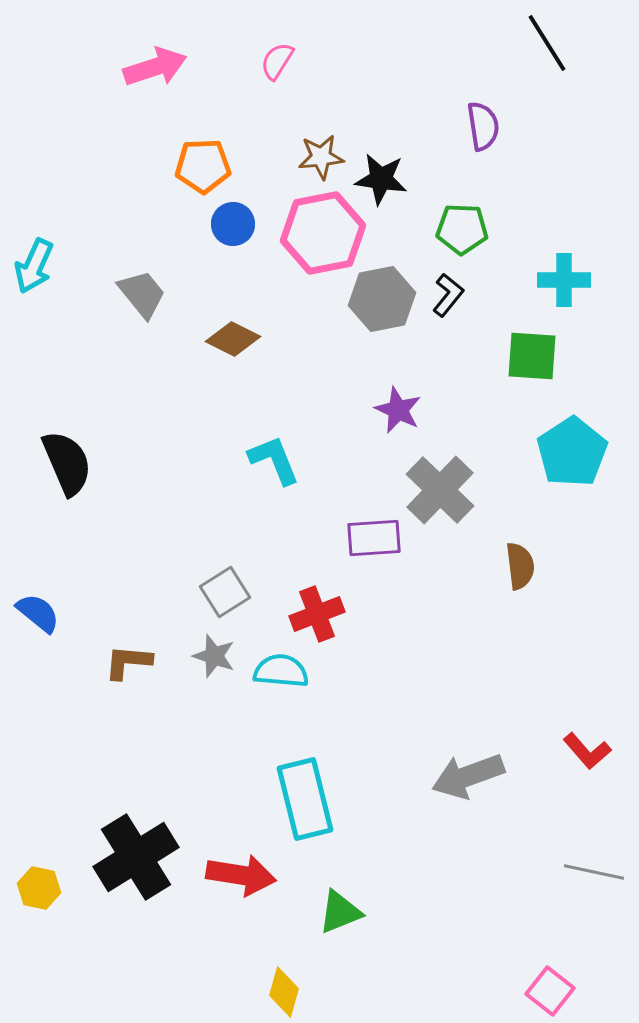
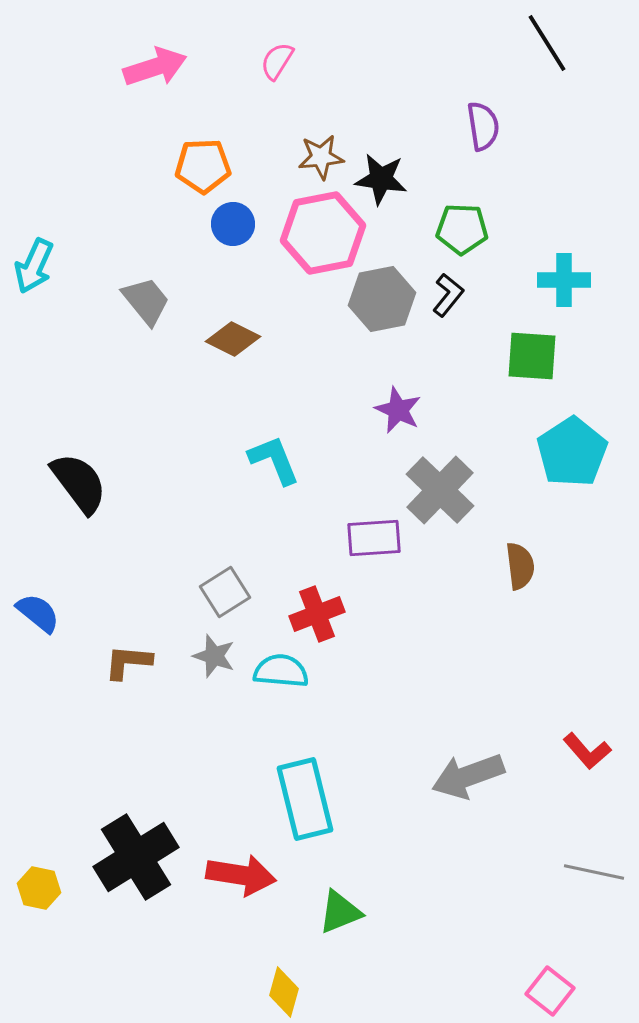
gray trapezoid: moved 4 px right, 7 px down
black semicircle: moved 12 px right, 20 px down; rotated 14 degrees counterclockwise
